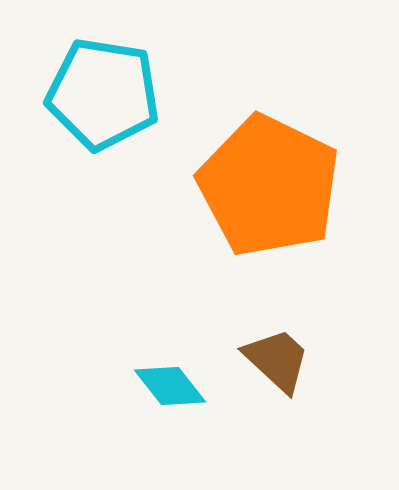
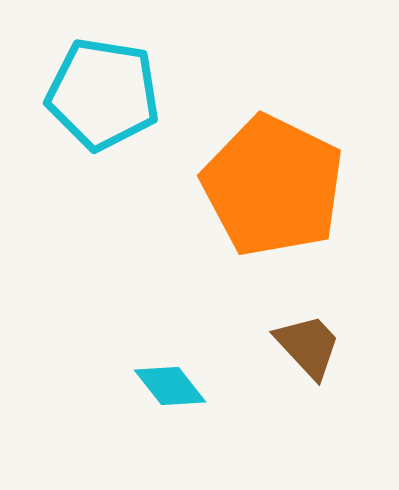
orange pentagon: moved 4 px right
brown trapezoid: moved 31 px right, 14 px up; rotated 4 degrees clockwise
